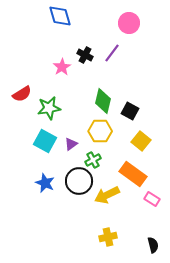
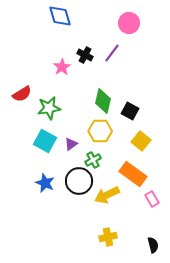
pink rectangle: rotated 28 degrees clockwise
